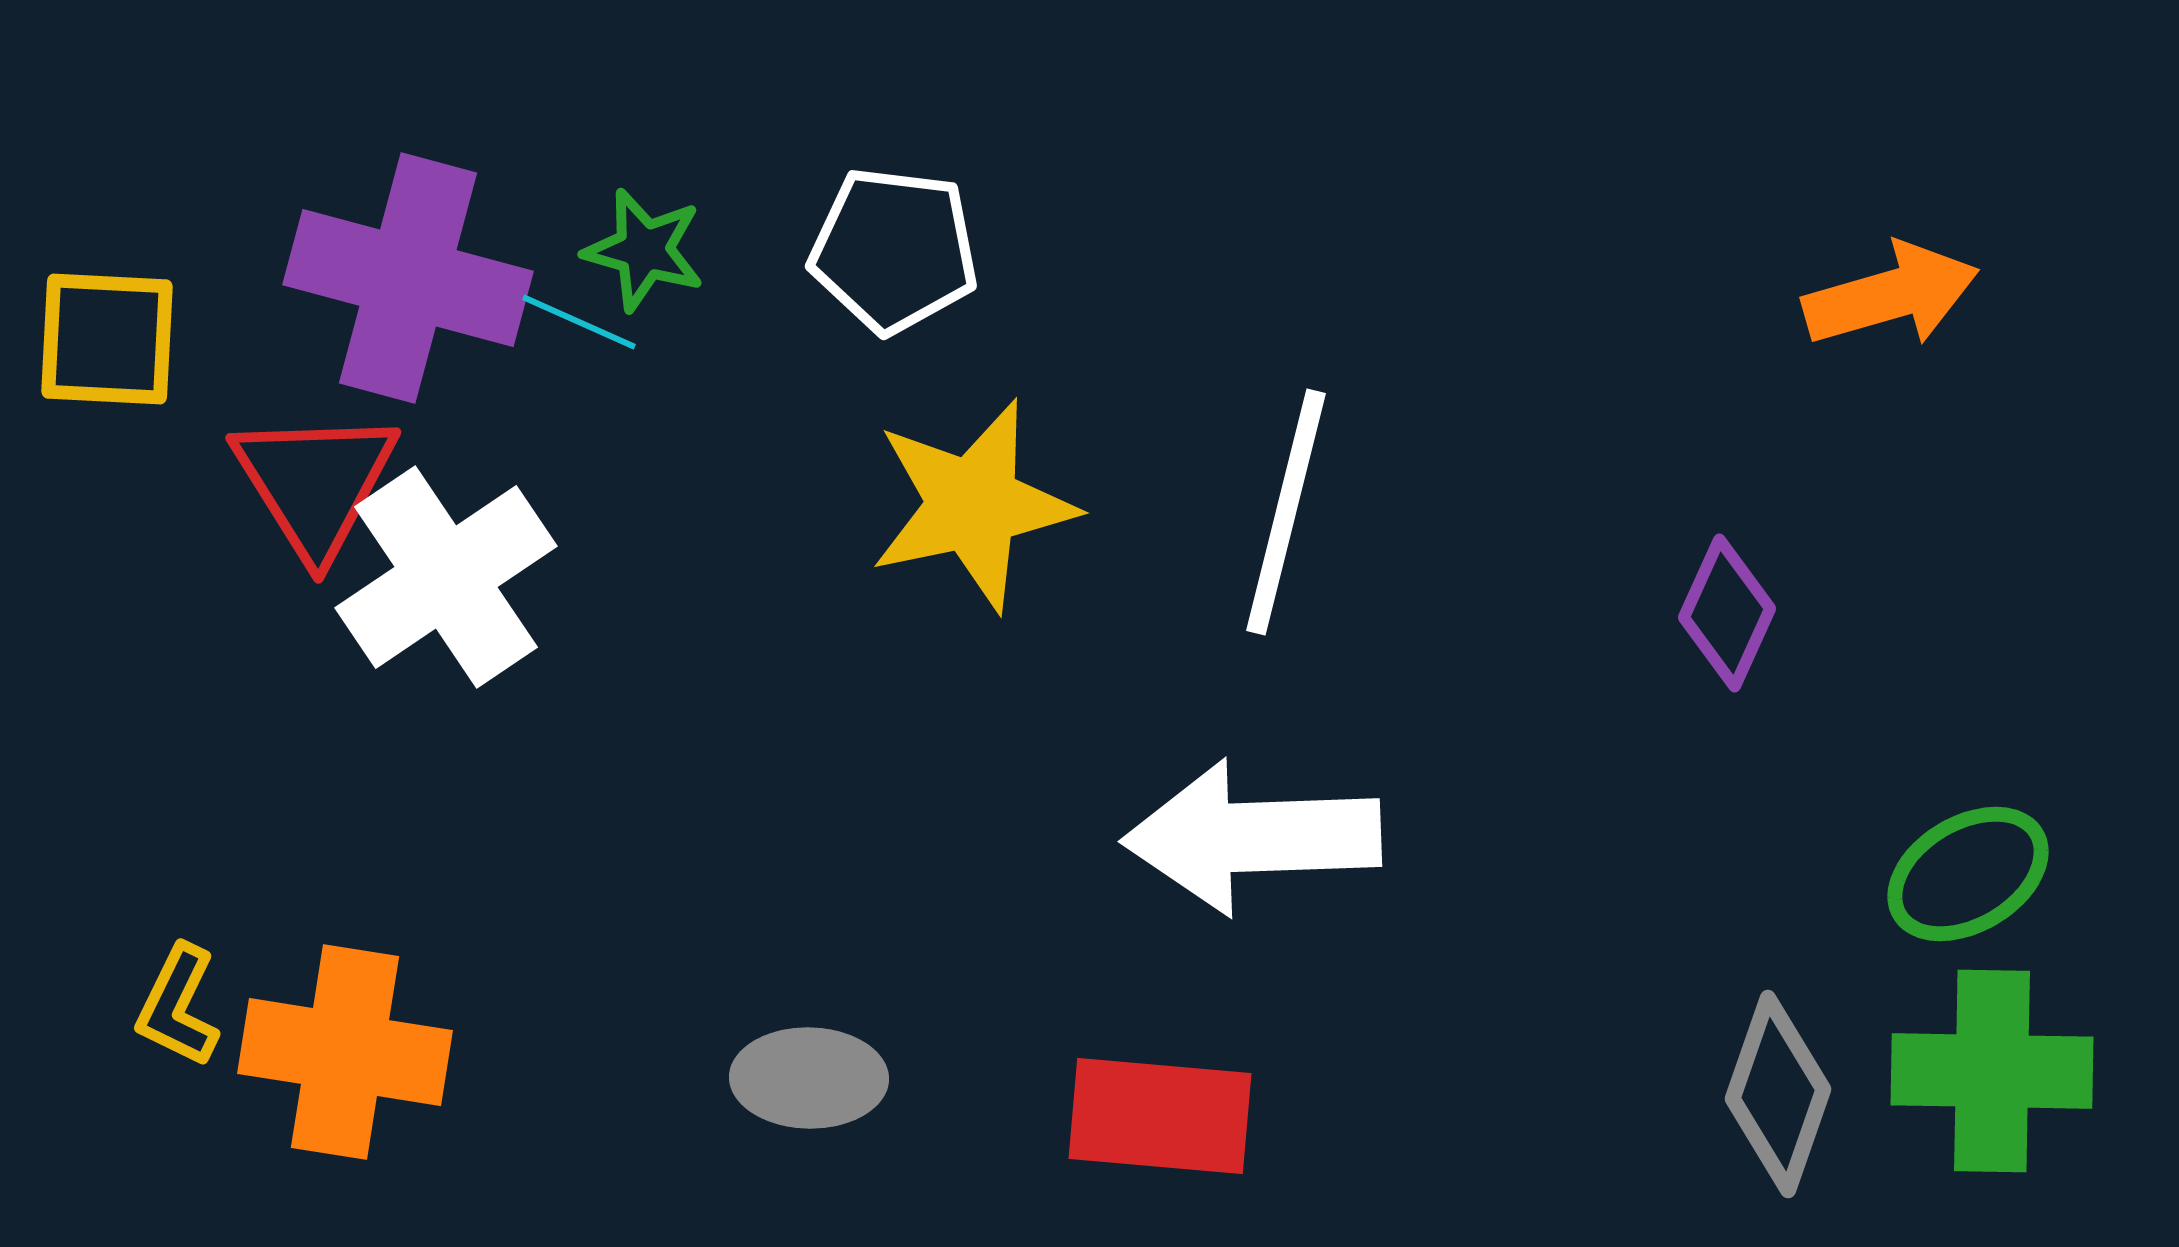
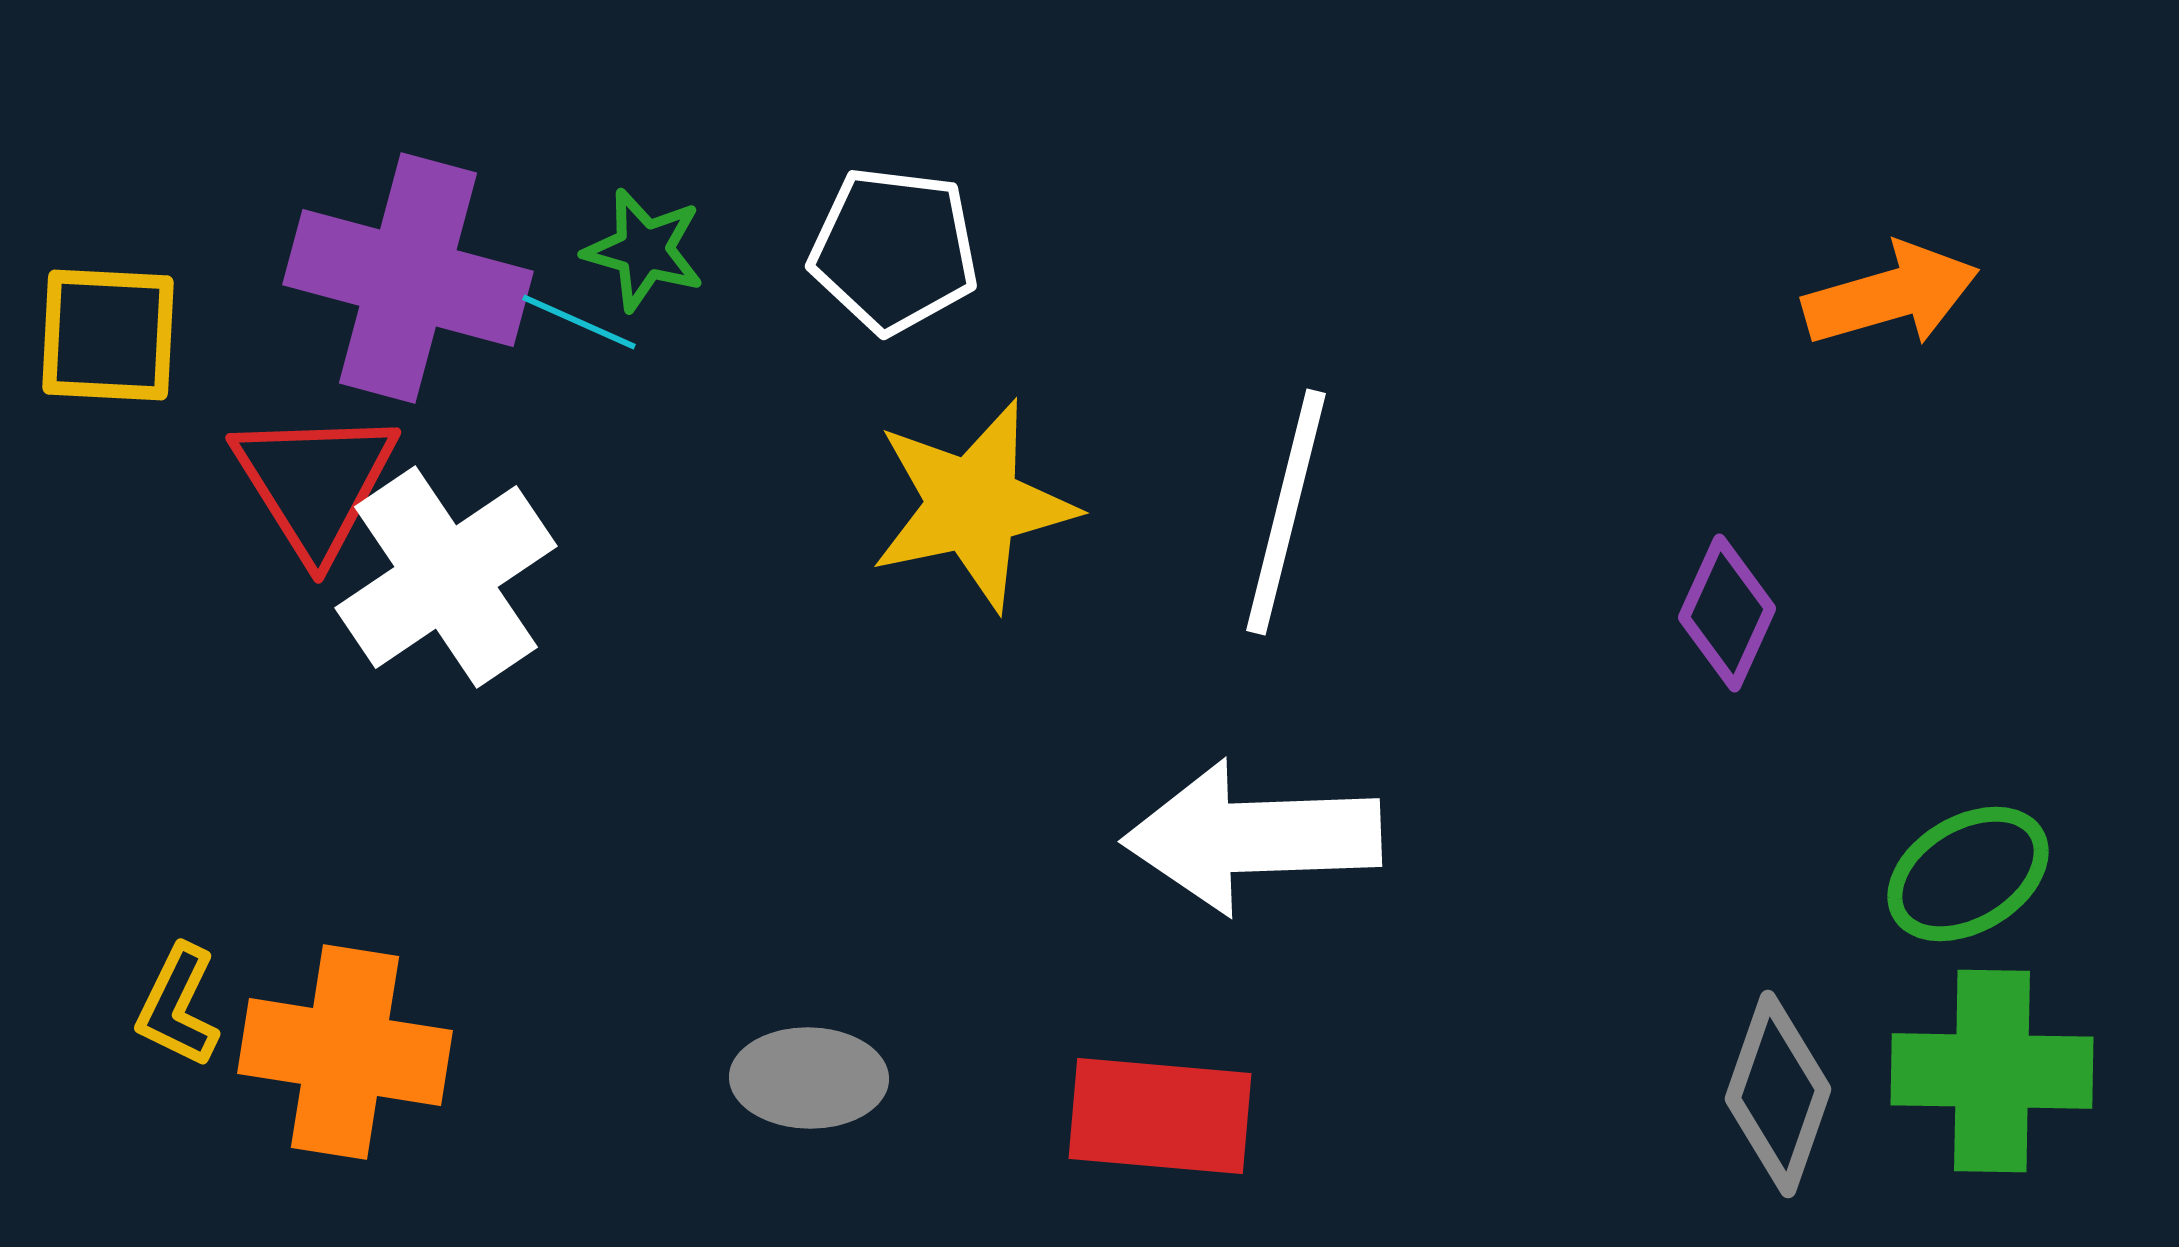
yellow square: moved 1 px right, 4 px up
